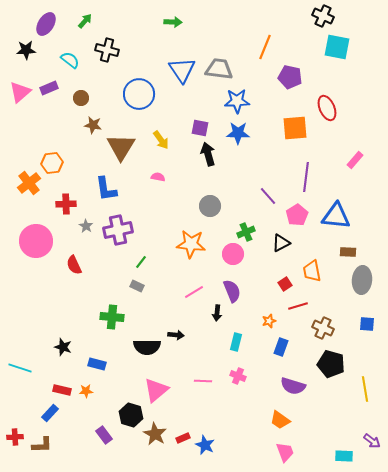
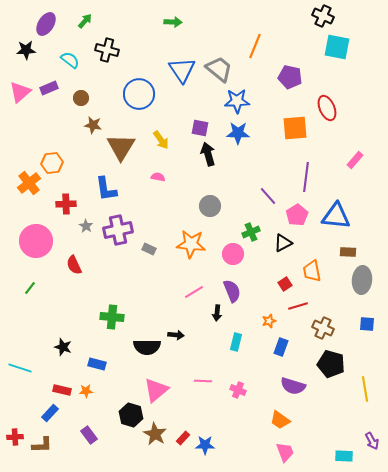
orange line at (265, 47): moved 10 px left, 1 px up
gray trapezoid at (219, 69): rotated 32 degrees clockwise
green cross at (246, 232): moved 5 px right
black triangle at (281, 243): moved 2 px right
green line at (141, 262): moved 111 px left, 26 px down
gray rectangle at (137, 286): moved 12 px right, 37 px up
pink cross at (238, 376): moved 14 px down
purple rectangle at (104, 435): moved 15 px left
red rectangle at (183, 438): rotated 24 degrees counterclockwise
purple arrow at (372, 441): rotated 24 degrees clockwise
blue star at (205, 445): rotated 24 degrees counterclockwise
